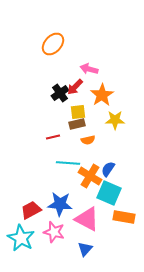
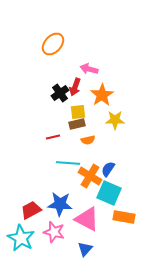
red arrow: rotated 24 degrees counterclockwise
